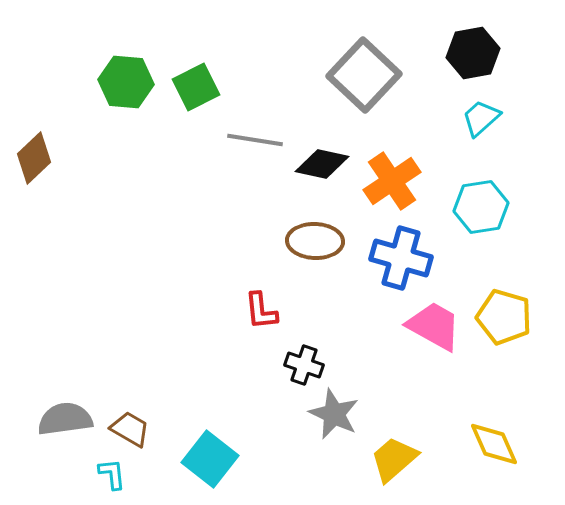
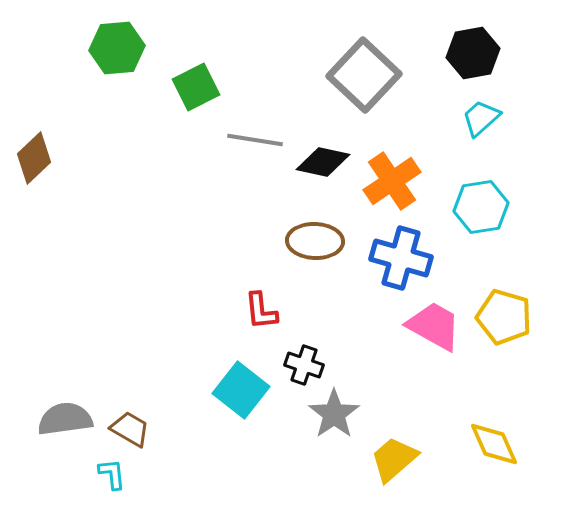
green hexagon: moved 9 px left, 34 px up; rotated 10 degrees counterclockwise
black diamond: moved 1 px right, 2 px up
gray star: rotated 12 degrees clockwise
cyan square: moved 31 px right, 69 px up
